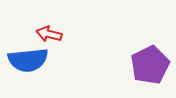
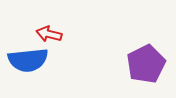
purple pentagon: moved 4 px left, 1 px up
